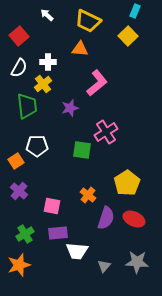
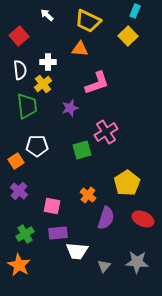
white semicircle: moved 1 px right, 2 px down; rotated 36 degrees counterclockwise
pink L-shape: rotated 20 degrees clockwise
green square: rotated 24 degrees counterclockwise
red ellipse: moved 9 px right
orange star: rotated 25 degrees counterclockwise
